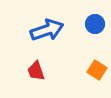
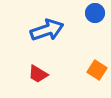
blue circle: moved 11 px up
red trapezoid: moved 2 px right, 3 px down; rotated 40 degrees counterclockwise
